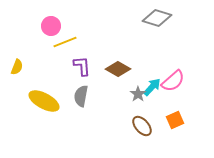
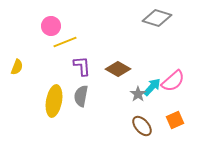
yellow ellipse: moved 10 px right; rotated 72 degrees clockwise
